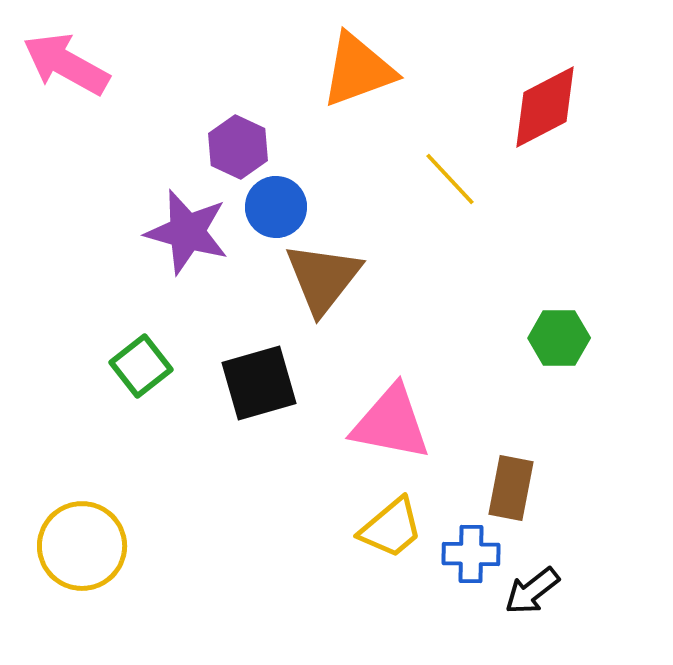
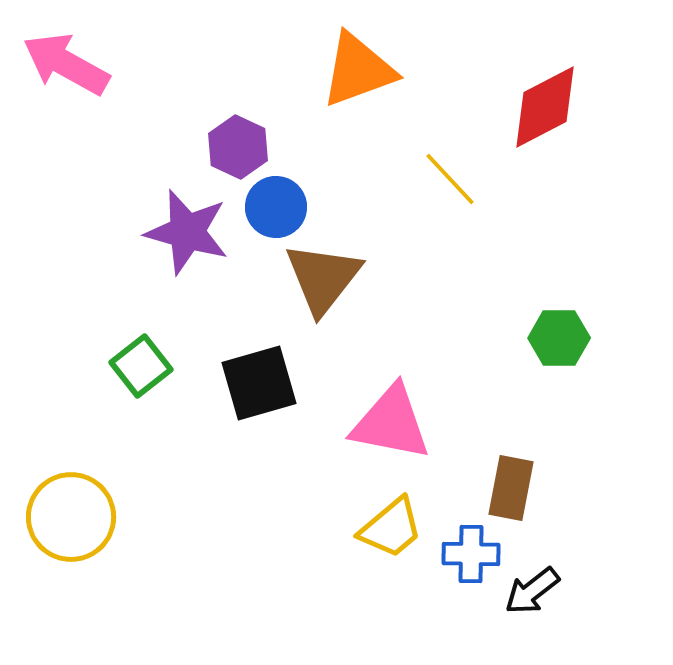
yellow circle: moved 11 px left, 29 px up
